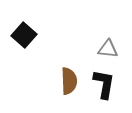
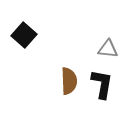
black L-shape: moved 2 px left
